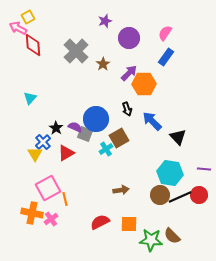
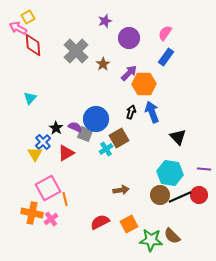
black arrow: moved 4 px right, 3 px down; rotated 144 degrees counterclockwise
blue arrow: moved 9 px up; rotated 25 degrees clockwise
orange square: rotated 30 degrees counterclockwise
